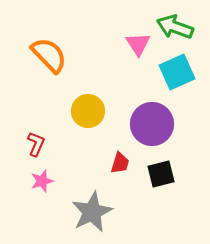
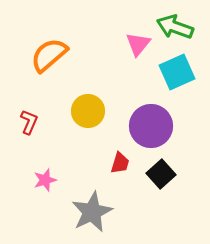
pink triangle: rotated 12 degrees clockwise
orange semicircle: rotated 87 degrees counterclockwise
purple circle: moved 1 px left, 2 px down
red L-shape: moved 7 px left, 22 px up
black square: rotated 28 degrees counterclockwise
pink star: moved 3 px right, 1 px up
